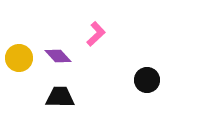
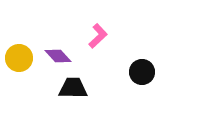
pink L-shape: moved 2 px right, 2 px down
black circle: moved 5 px left, 8 px up
black trapezoid: moved 13 px right, 9 px up
